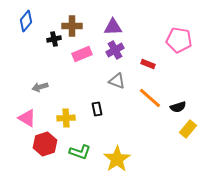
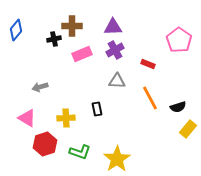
blue diamond: moved 10 px left, 9 px down
pink pentagon: rotated 25 degrees clockwise
gray triangle: rotated 18 degrees counterclockwise
orange line: rotated 20 degrees clockwise
